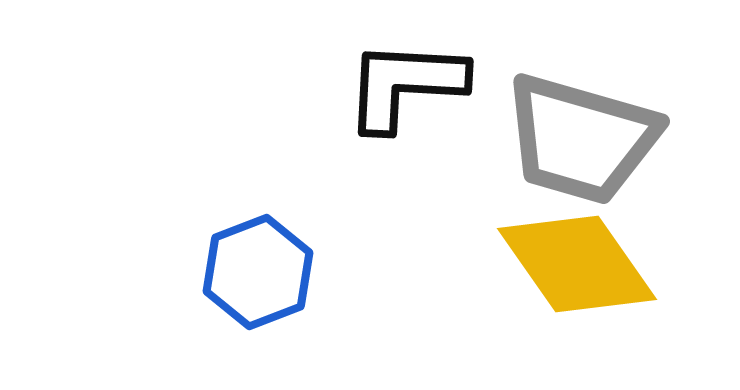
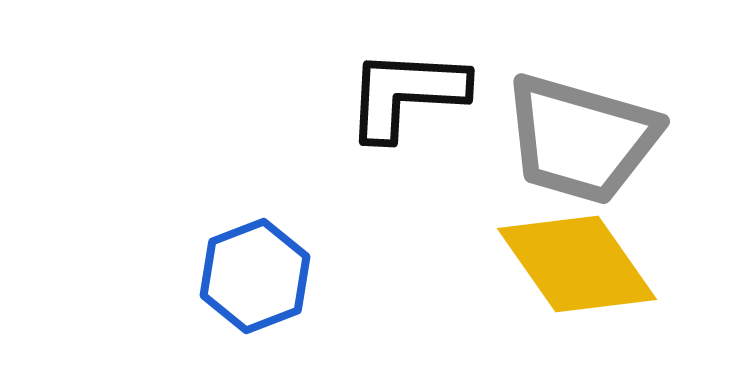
black L-shape: moved 1 px right, 9 px down
blue hexagon: moved 3 px left, 4 px down
